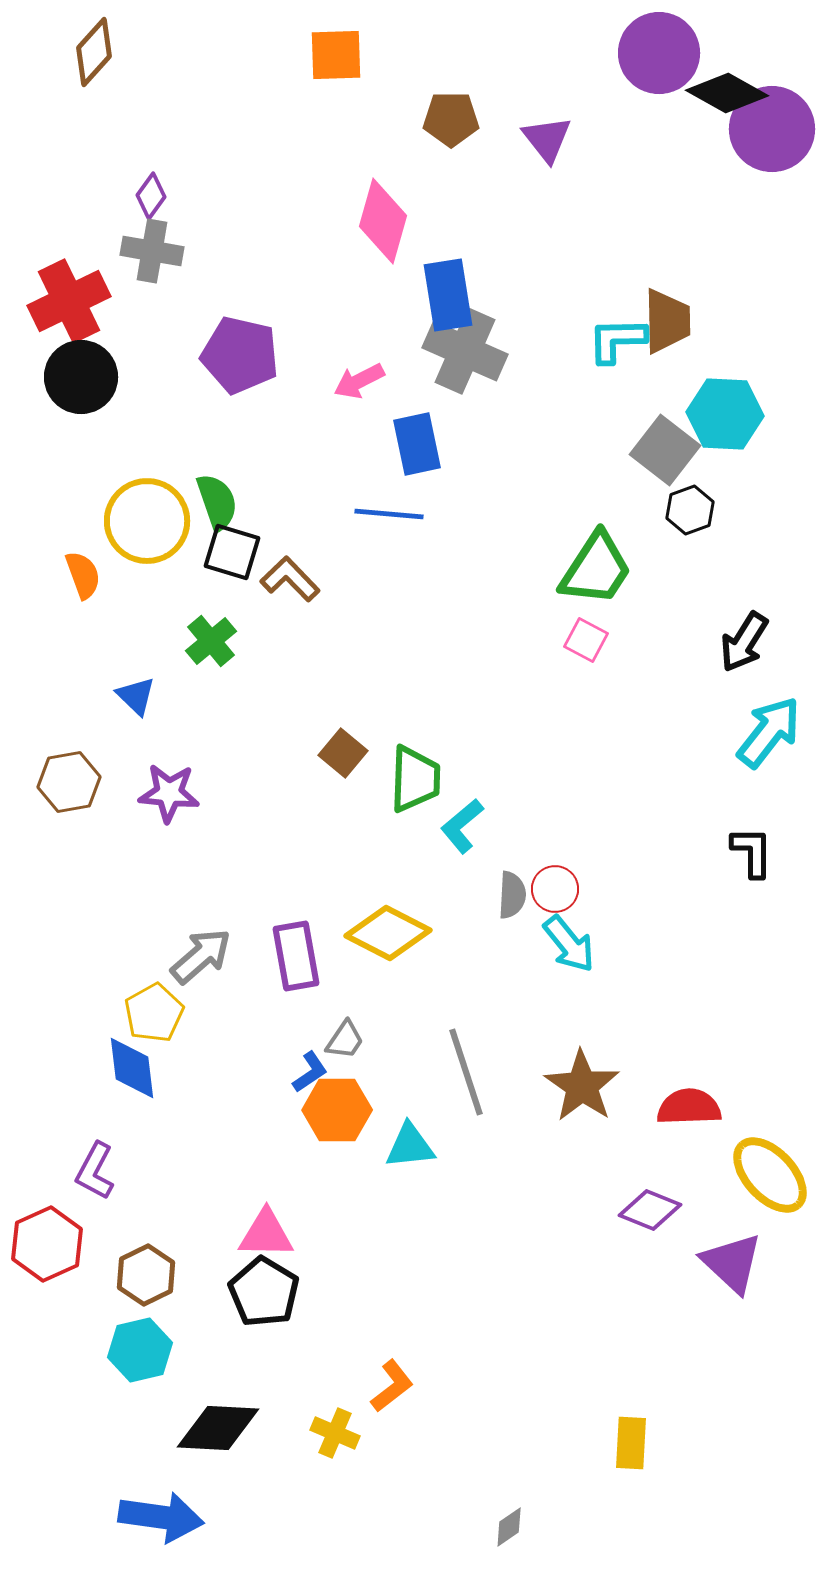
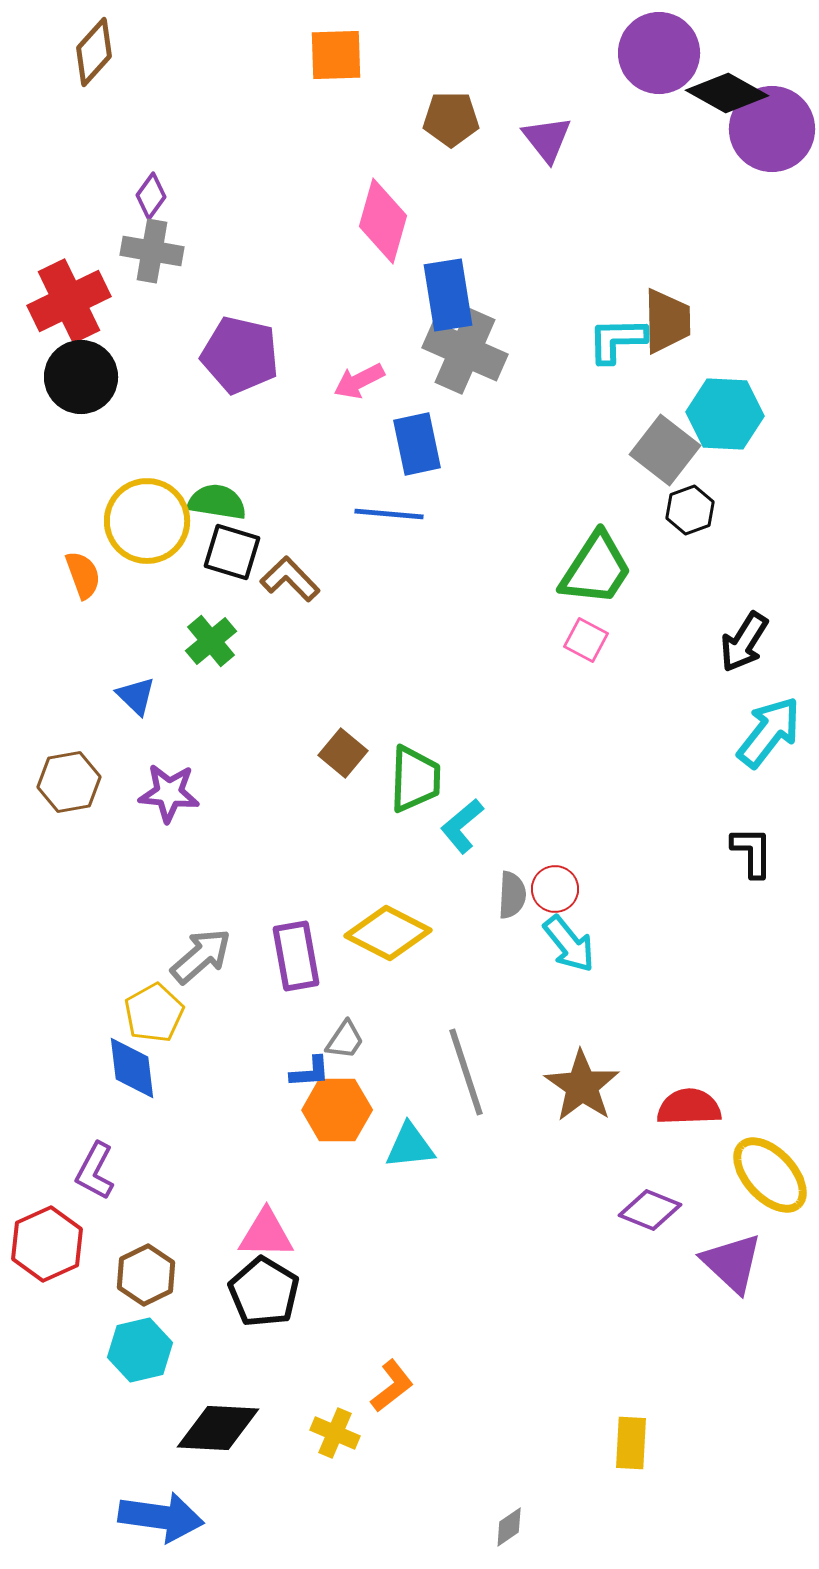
green semicircle at (217, 502): rotated 62 degrees counterclockwise
blue L-shape at (310, 1072): rotated 30 degrees clockwise
